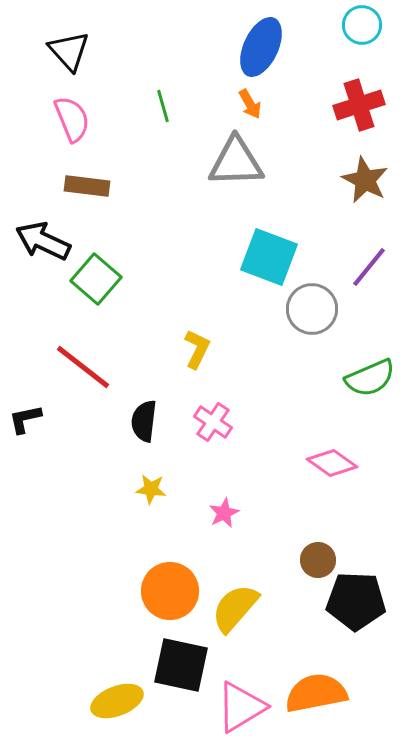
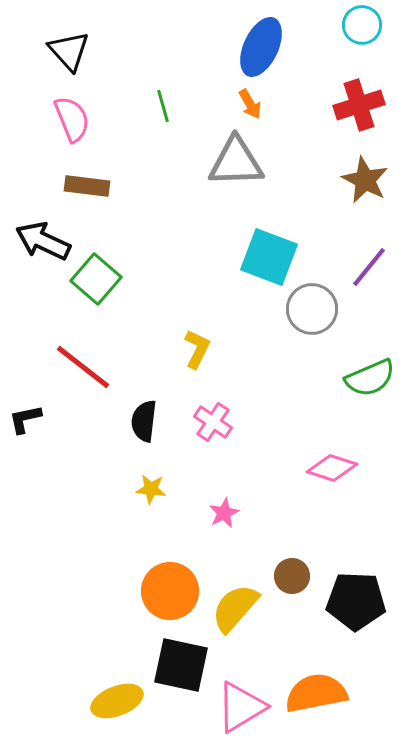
pink diamond: moved 5 px down; rotated 18 degrees counterclockwise
brown circle: moved 26 px left, 16 px down
